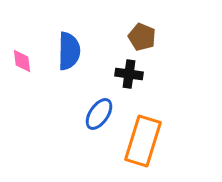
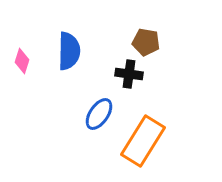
brown pentagon: moved 4 px right, 5 px down; rotated 12 degrees counterclockwise
pink diamond: rotated 25 degrees clockwise
orange rectangle: rotated 15 degrees clockwise
